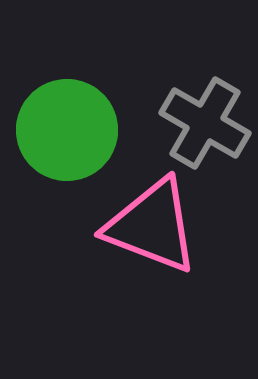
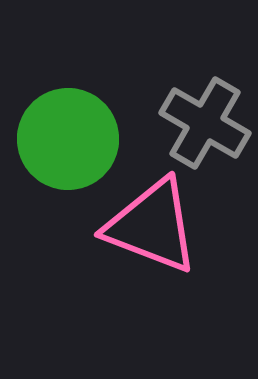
green circle: moved 1 px right, 9 px down
